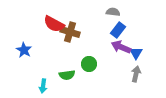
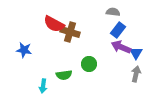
blue star: rotated 21 degrees counterclockwise
green semicircle: moved 3 px left
